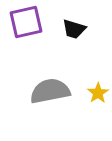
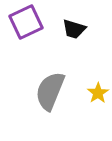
purple square: rotated 12 degrees counterclockwise
gray semicircle: rotated 57 degrees counterclockwise
